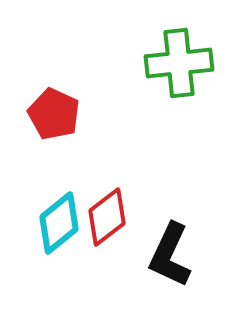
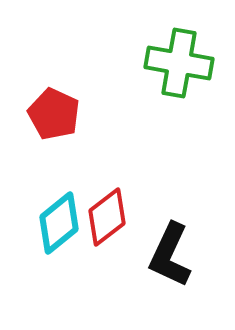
green cross: rotated 16 degrees clockwise
